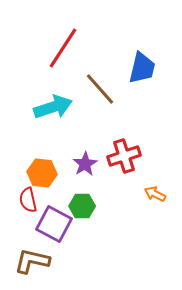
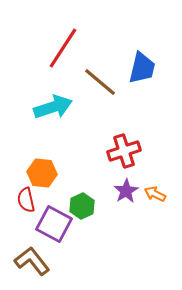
brown line: moved 7 px up; rotated 9 degrees counterclockwise
red cross: moved 5 px up
purple star: moved 41 px right, 27 px down
red semicircle: moved 2 px left
green hexagon: rotated 25 degrees counterclockwise
brown L-shape: rotated 39 degrees clockwise
